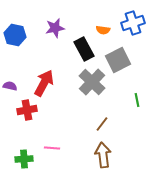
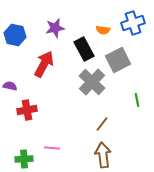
red arrow: moved 19 px up
